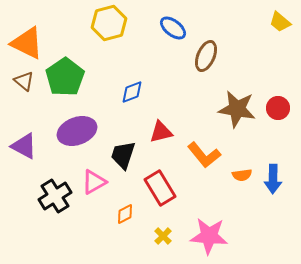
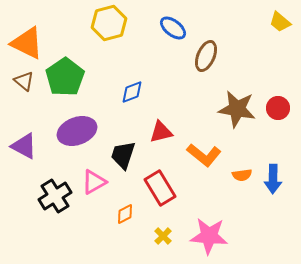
orange L-shape: rotated 12 degrees counterclockwise
